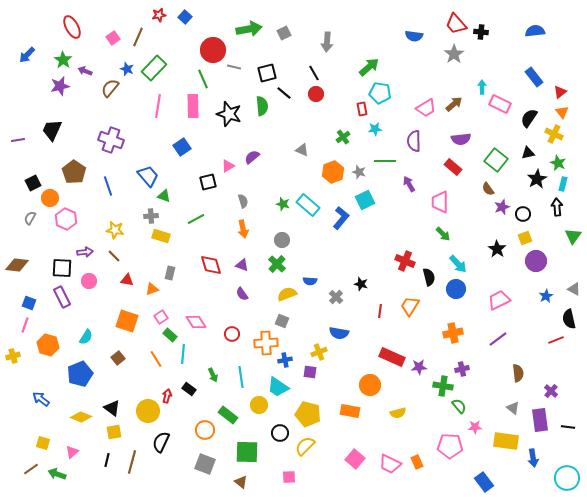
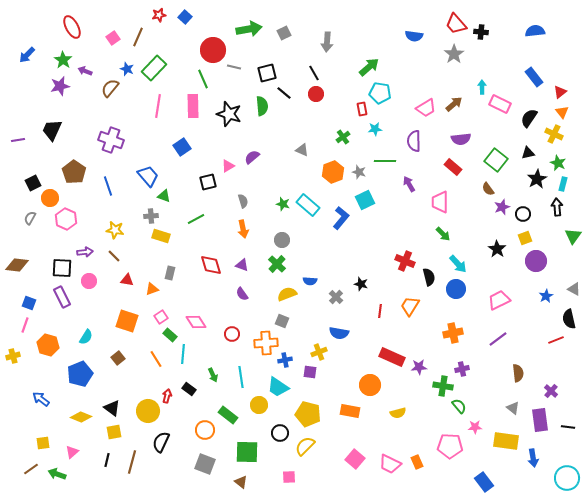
yellow square at (43, 443): rotated 24 degrees counterclockwise
